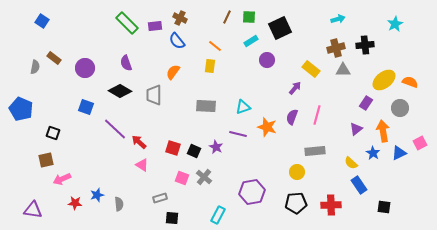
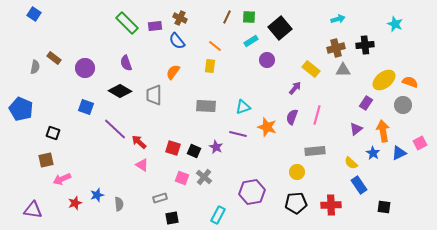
blue square at (42, 21): moved 8 px left, 7 px up
cyan star at (395, 24): rotated 21 degrees counterclockwise
black square at (280, 28): rotated 15 degrees counterclockwise
gray circle at (400, 108): moved 3 px right, 3 px up
red star at (75, 203): rotated 24 degrees counterclockwise
black square at (172, 218): rotated 16 degrees counterclockwise
